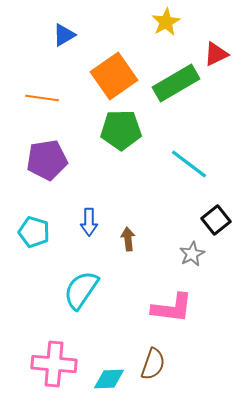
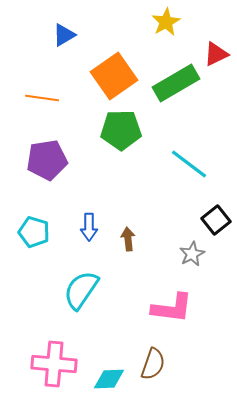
blue arrow: moved 5 px down
